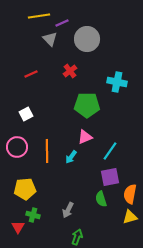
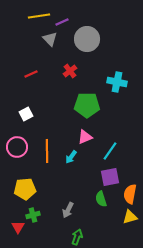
purple line: moved 1 px up
green cross: rotated 32 degrees counterclockwise
